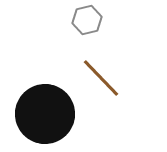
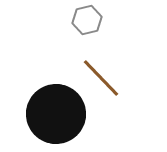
black circle: moved 11 px right
